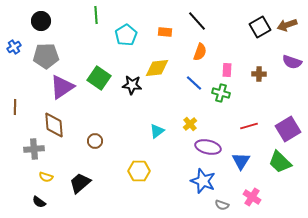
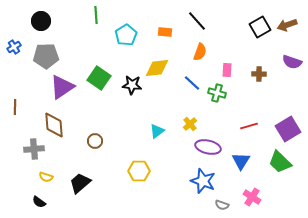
blue line: moved 2 px left
green cross: moved 4 px left
